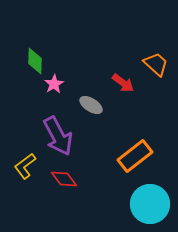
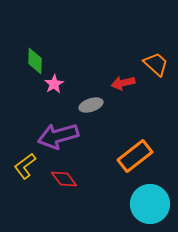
red arrow: rotated 130 degrees clockwise
gray ellipse: rotated 50 degrees counterclockwise
purple arrow: rotated 102 degrees clockwise
